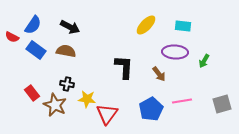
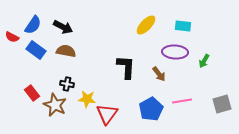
black arrow: moved 7 px left
black L-shape: moved 2 px right
